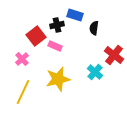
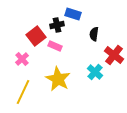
blue rectangle: moved 2 px left, 1 px up
black semicircle: moved 6 px down
yellow star: rotated 30 degrees counterclockwise
